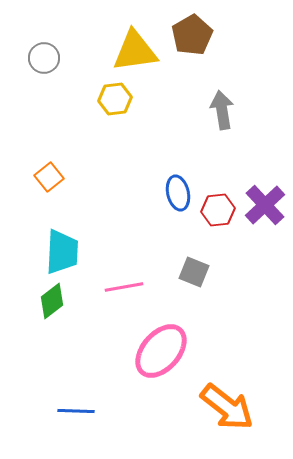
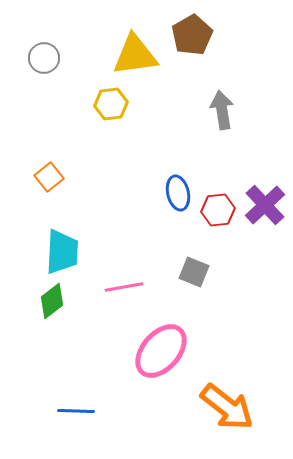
yellow triangle: moved 4 px down
yellow hexagon: moved 4 px left, 5 px down
